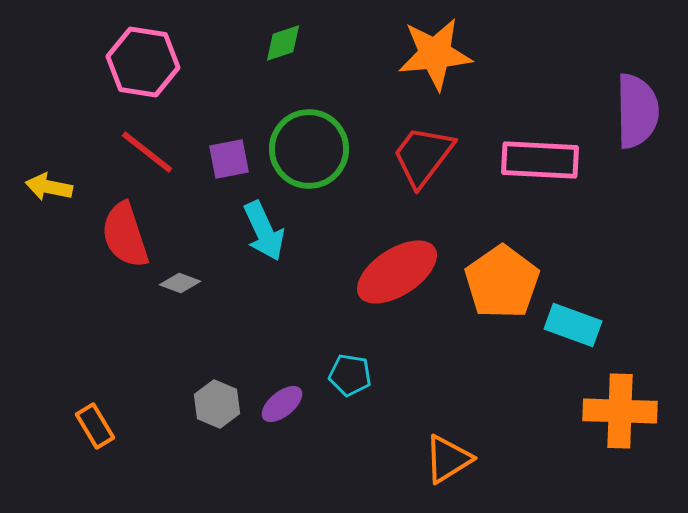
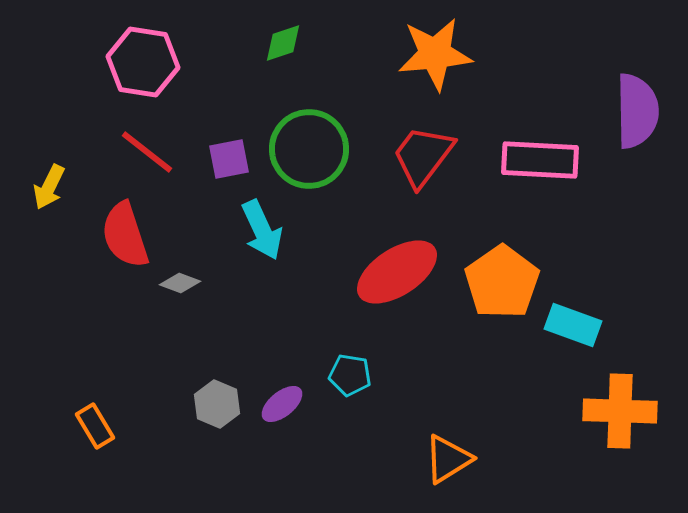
yellow arrow: rotated 75 degrees counterclockwise
cyan arrow: moved 2 px left, 1 px up
